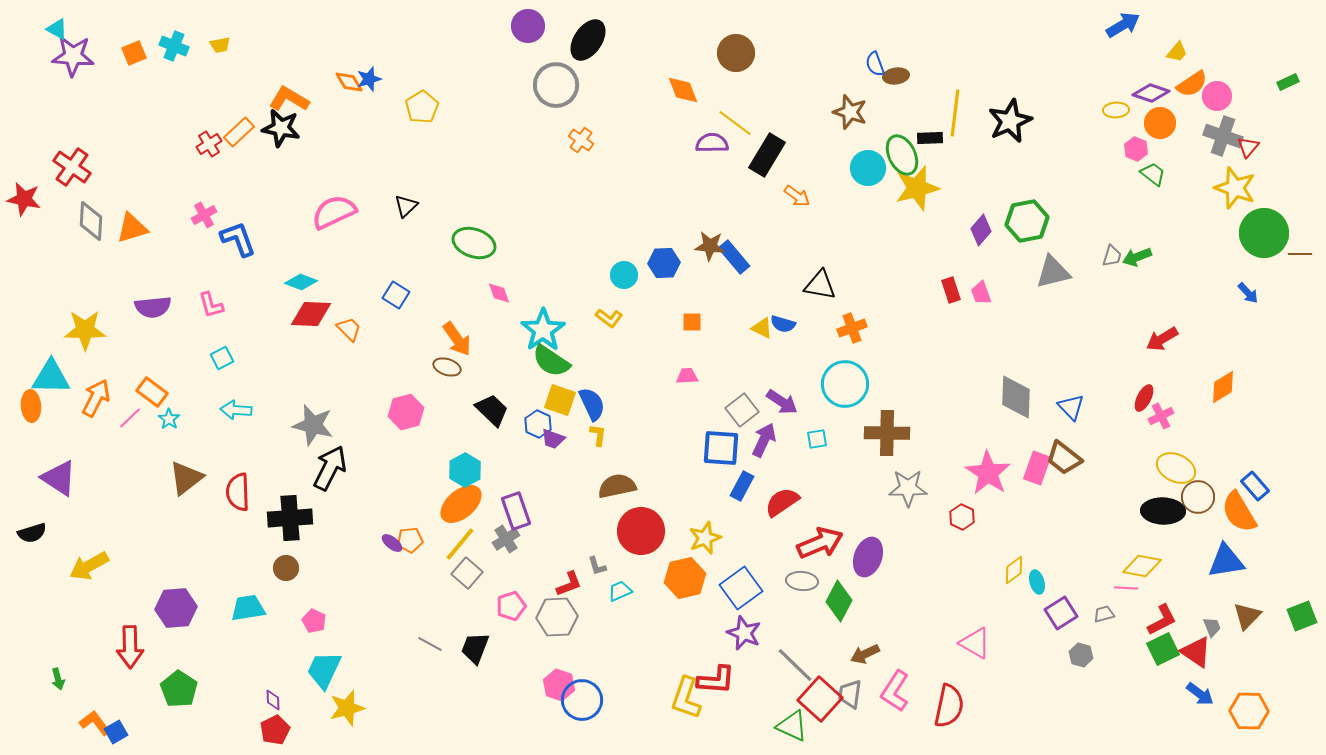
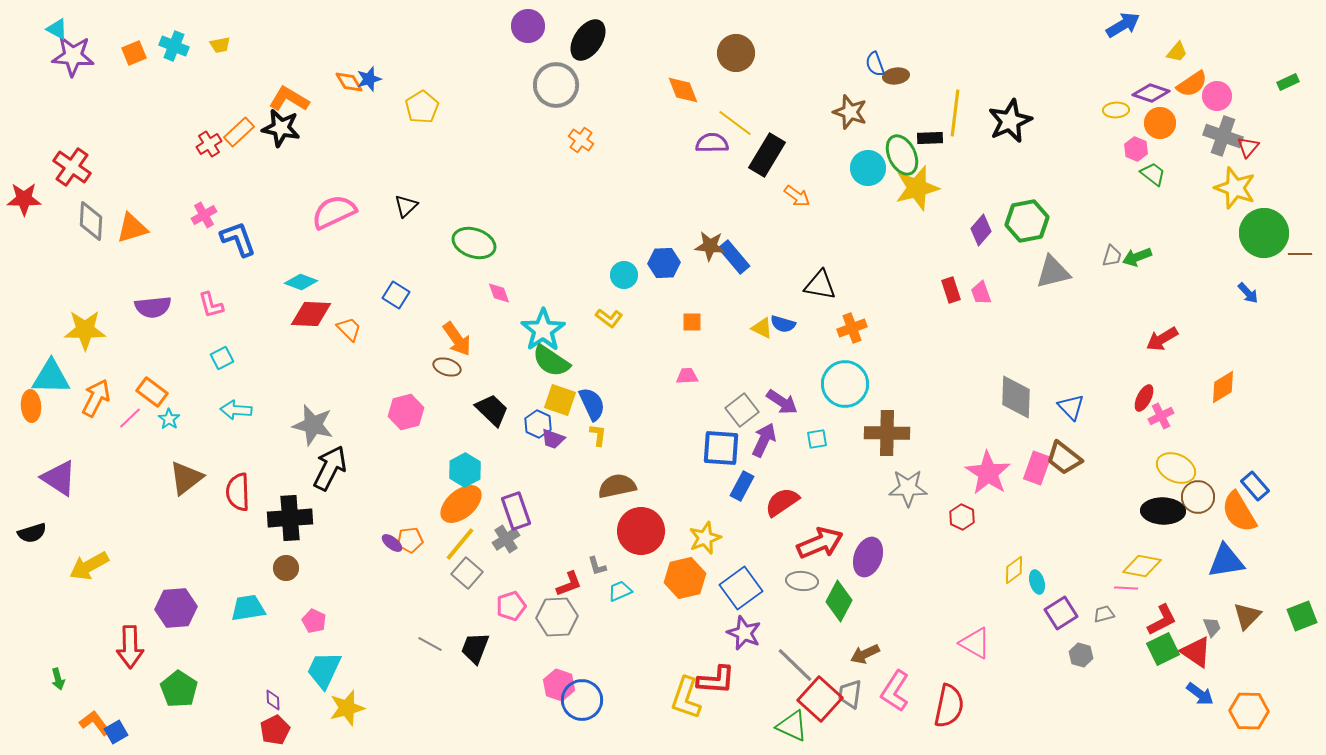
red star at (24, 199): rotated 12 degrees counterclockwise
